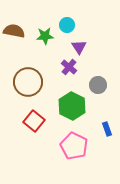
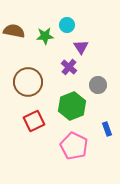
purple triangle: moved 2 px right
green hexagon: rotated 12 degrees clockwise
red square: rotated 25 degrees clockwise
